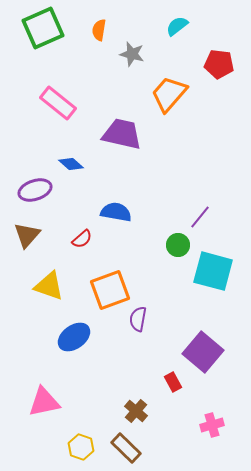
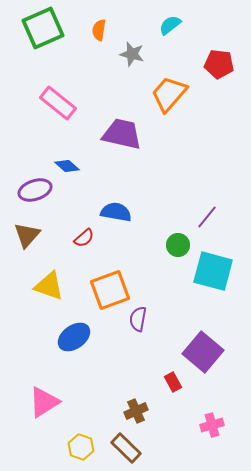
cyan semicircle: moved 7 px left, 1 px up
blue diamond: moved 4 px left, 2 px down
purple line: moved 7 px right
red semicircle: moved 2 px right, 1 px up
pink triangle: rotated 20 degrees counterclockwise
brown cross: rotated 25 degrees clockwise
